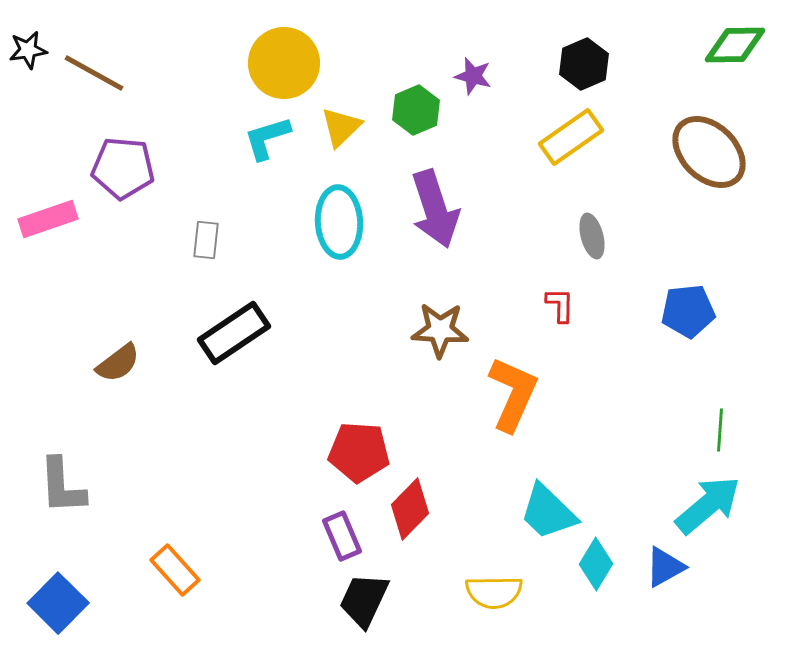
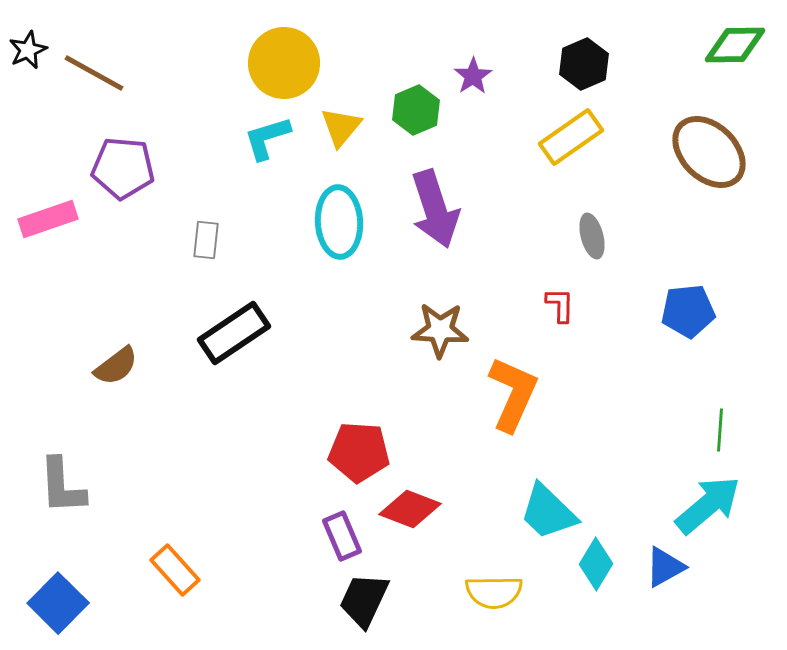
black star: rotated 15 degrees counterclockwise
purple star: rotated 24 degrees clockwise
yellow triangle: rotated 6 degrees counterclockwise
brown semicircle: moved 2 px left, 3 px down
red diamond: rotated 66 degrees clockwise
